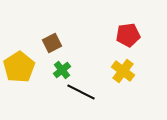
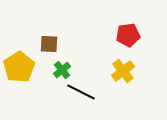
brown square: moved 3 px left, 1 px down; rotated 30 degrees clockwise
yellow cross: rotated 15 degrees clockwise
